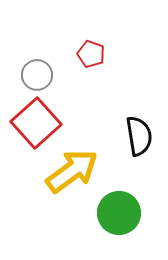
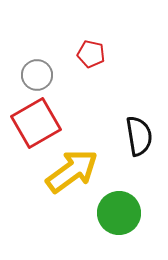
red pentagon: rotated 8 degrees counterclockwise
red square: rotated 12 degrees clockwise
